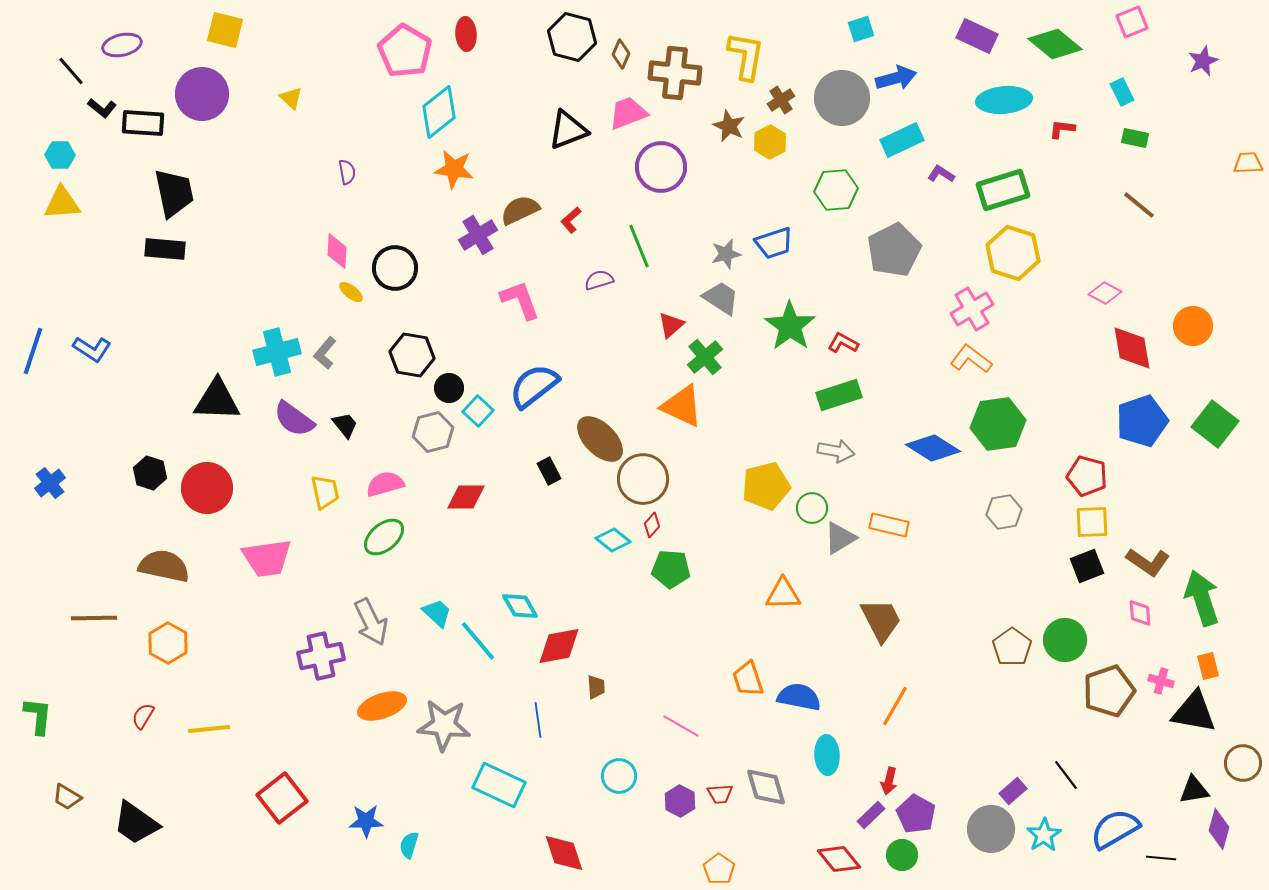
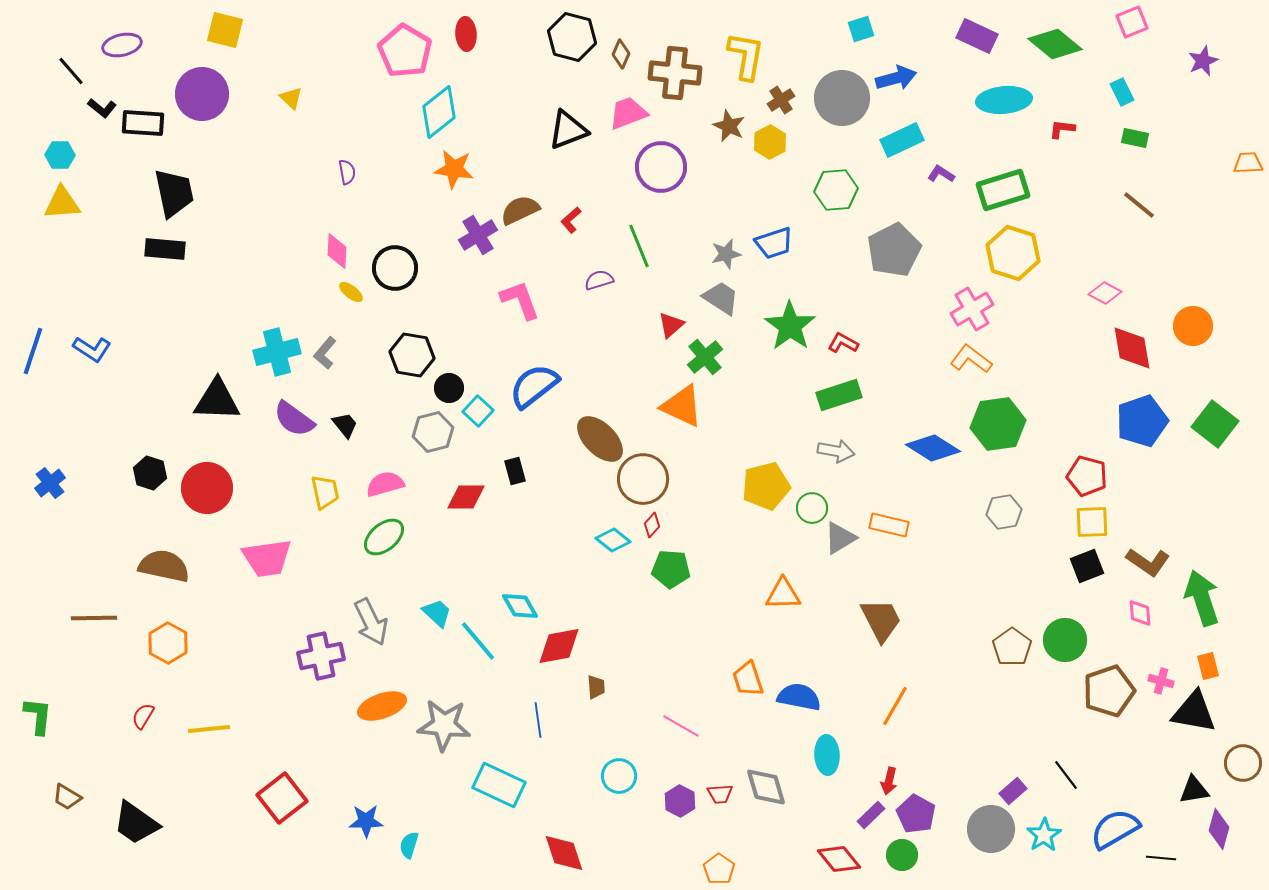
black rectangle at (549, 471): moved 34 px left; rotated 12 degrees clockwise
